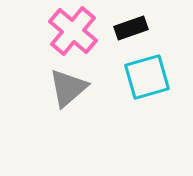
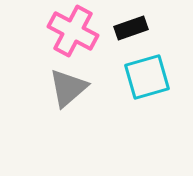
pink cross: rotated 12 degrees counterclockwise
